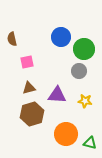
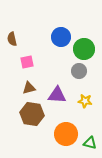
brown hexagon: rotated 25 degrees clockwise
